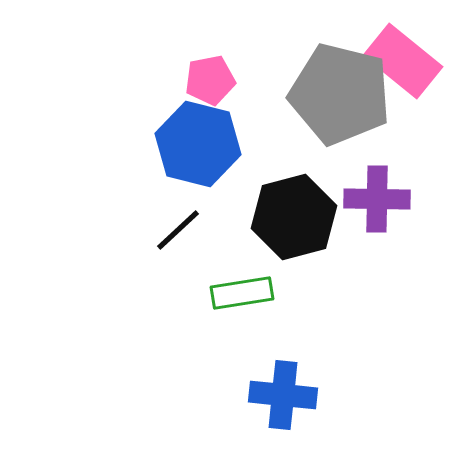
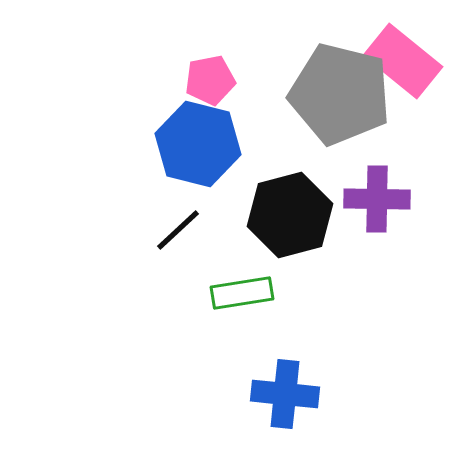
black hexagon: moved 4 px left, 2 px up
blue cross: moved 2 px right, 1 px up
